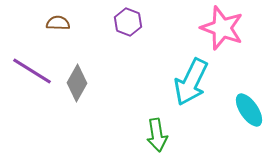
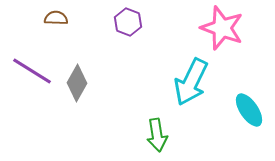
brown semicircle: moved 2 px left, 5 px up
